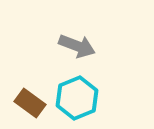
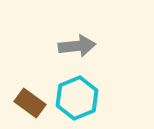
gray arrow: rotated 27 degrees counterclockwise
